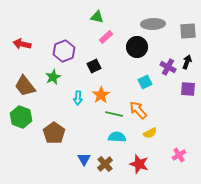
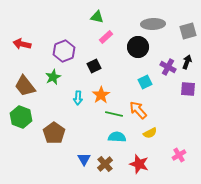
gray square: rotated 12 degrees counterclockwise
black circle: moved 1 px right
